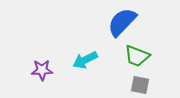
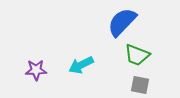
green trapezoid: moved 1 px up
cyan arrow: moved 4 px left, 5 px down
purple star: moved 6 px left
